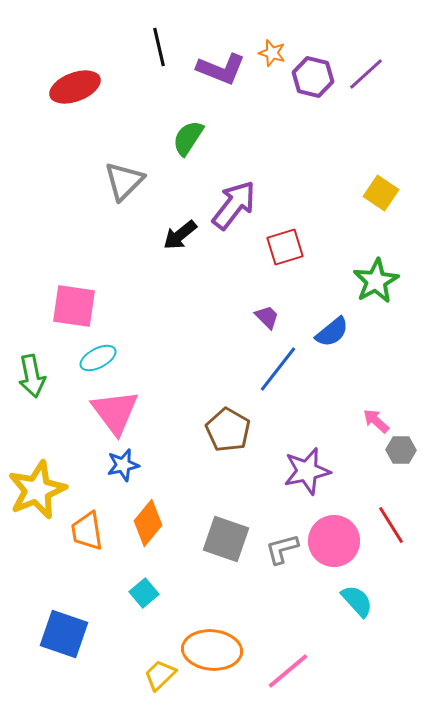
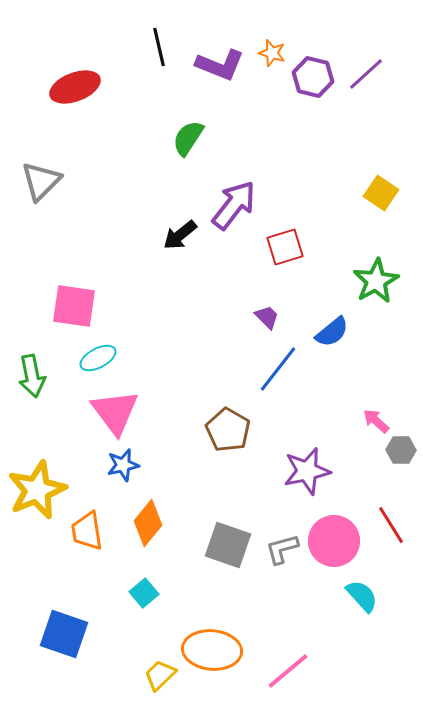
purple L-shape: moved 1 px left, 4 px up
gray triangle: moved 83 px left
gray square: moved 2 px right, 6 px down
cyan semicircle: moved 5 px right, 5 px up
